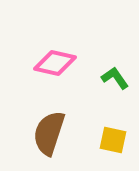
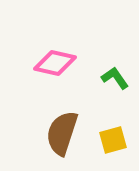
brown semicircle: moved 13 px right
yellow square: rotated 28 degrees counterclockwise
